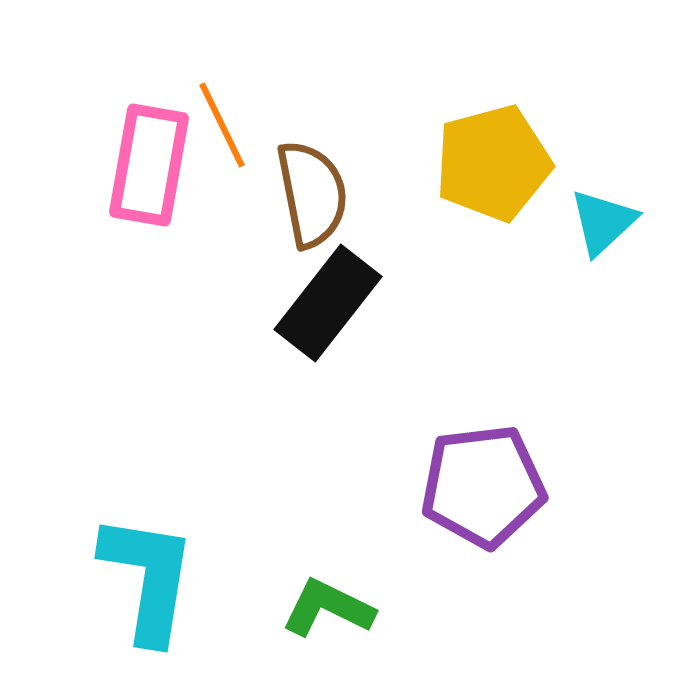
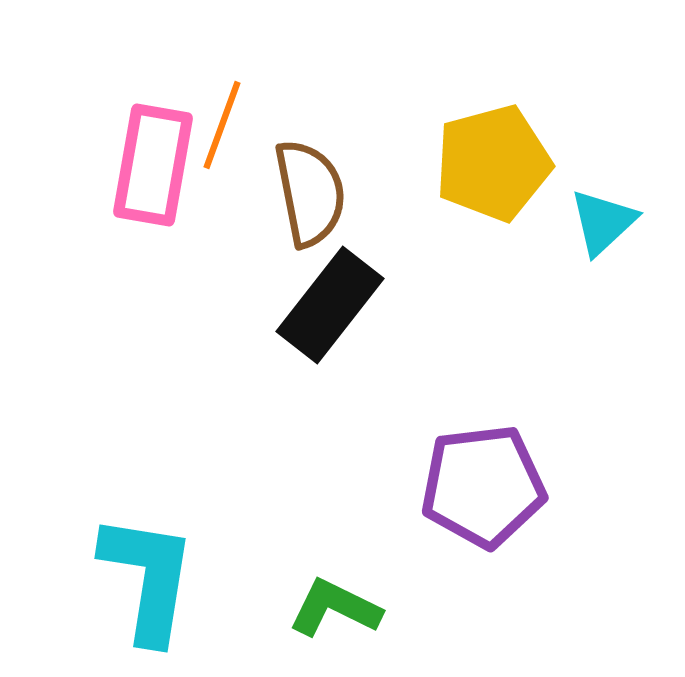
orange line: rotated 46 degrees clockwise
pink rectangle: moved 4 px right
brown semicircle: moved 2 px left, 1 px up
black rectangle: moved 2 px right, 2 px down
green L-shape: moved 7 px right
